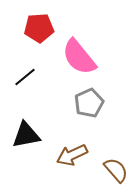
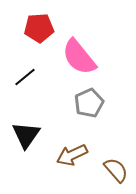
black triangle: rotated 44 degrees counterclockwise
